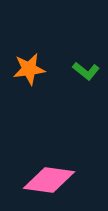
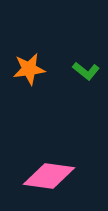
pink diamond: moved 4 px up
